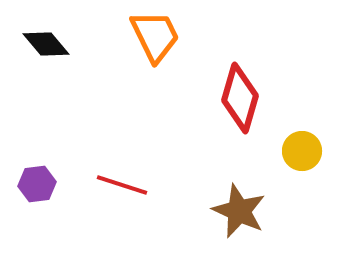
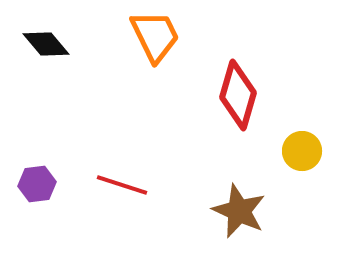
red diamond: moved 2 px left, 3 px up
